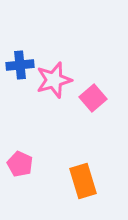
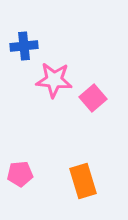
blue cross: moved 4 px right, 19 px up
pink star: rotated 21 degrees clockwise
pink pentagon: moved 10 px down; rotated 30 degrees counterclockwise
